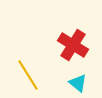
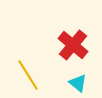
red cross: rotated 8 degrees clockwise
